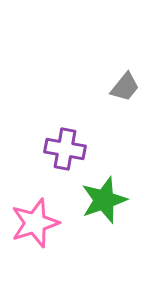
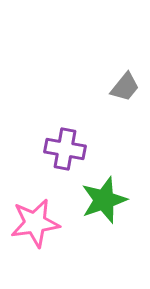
pink star: rotated 9 degrees clockwise
